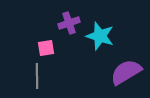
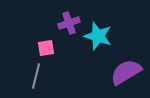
cyan star: moved 2 px left
gray line: moved 1 px left; rotated 15 degrees clockwise
